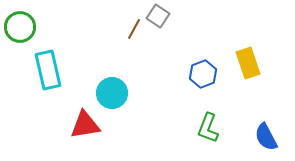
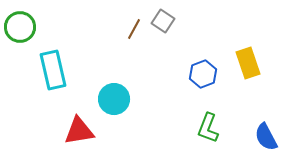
gray square: moved 5 px right, 5 px down
cyan rectangle: moved 5 px right
cyan circle: moved 2 px right, 6 px down
red triangle: moved 6 px left, 6 px down
